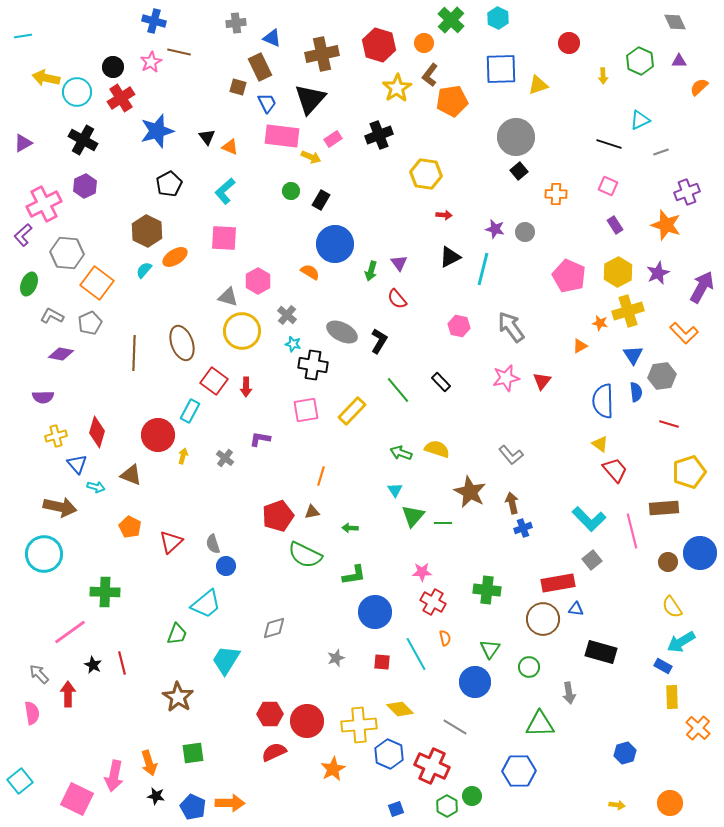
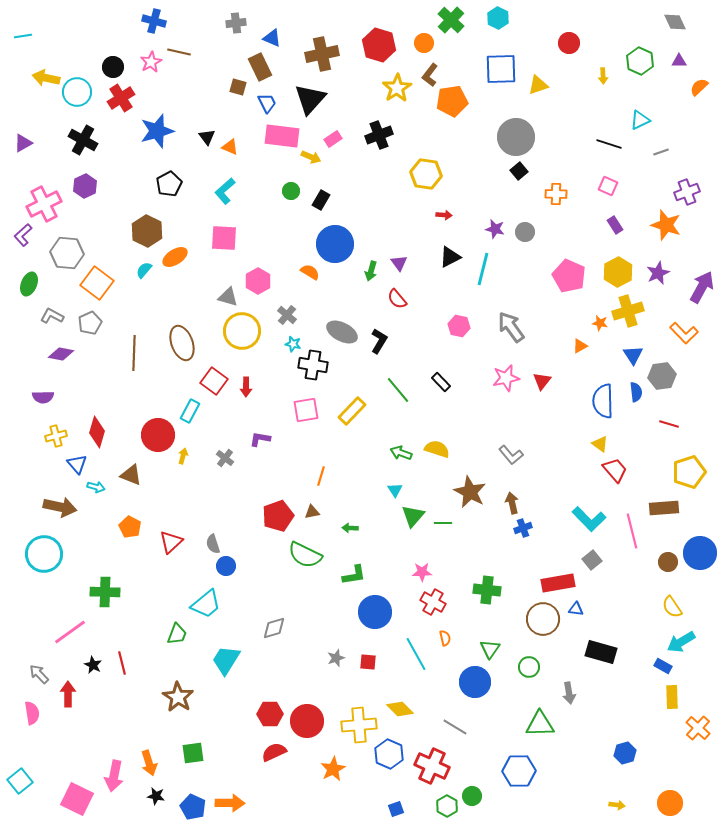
red square at (382, 662): moved 14 px left
